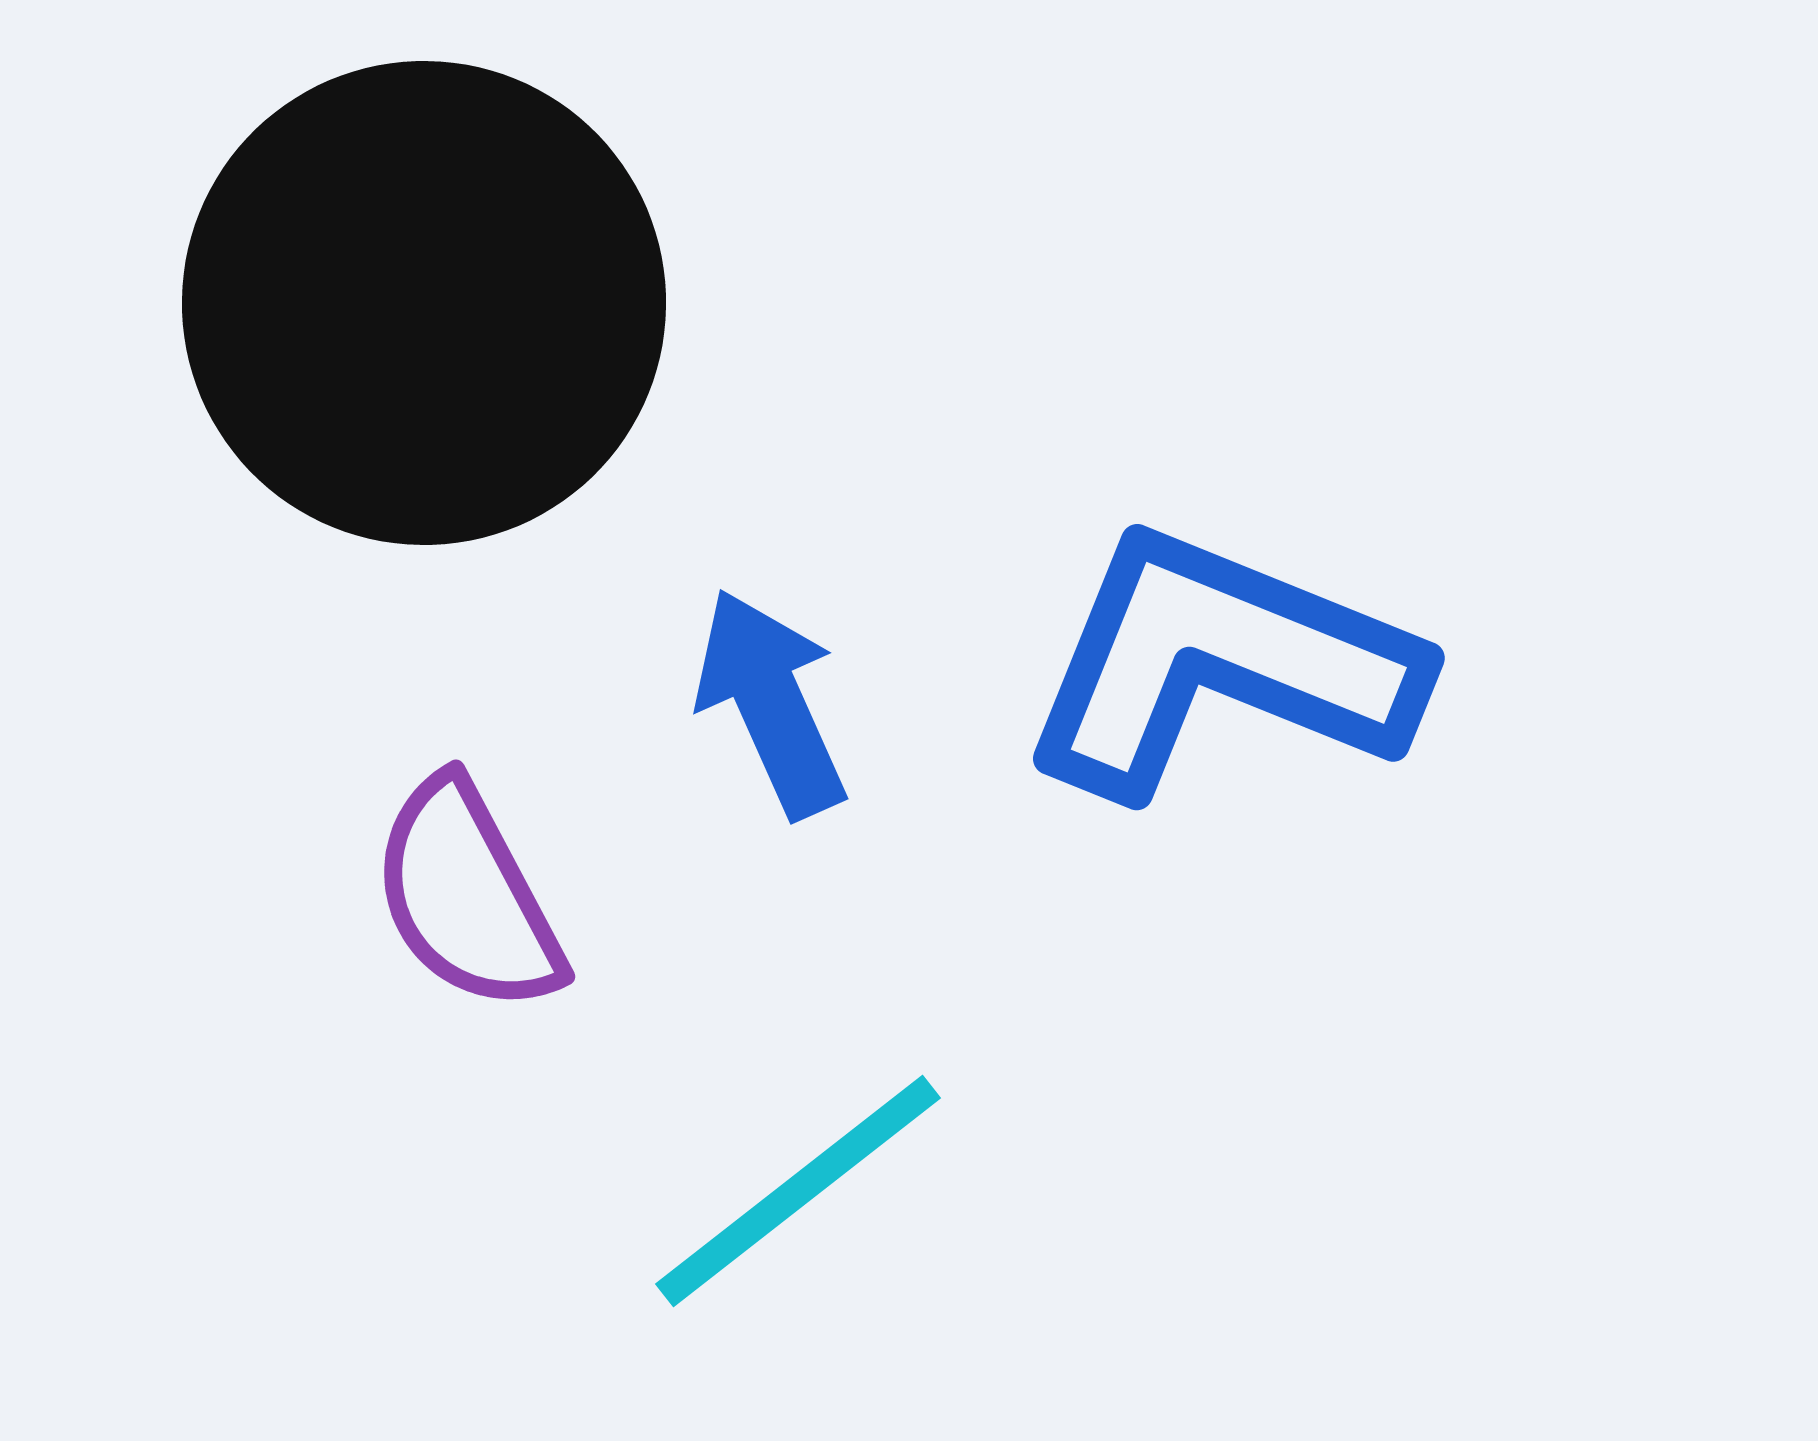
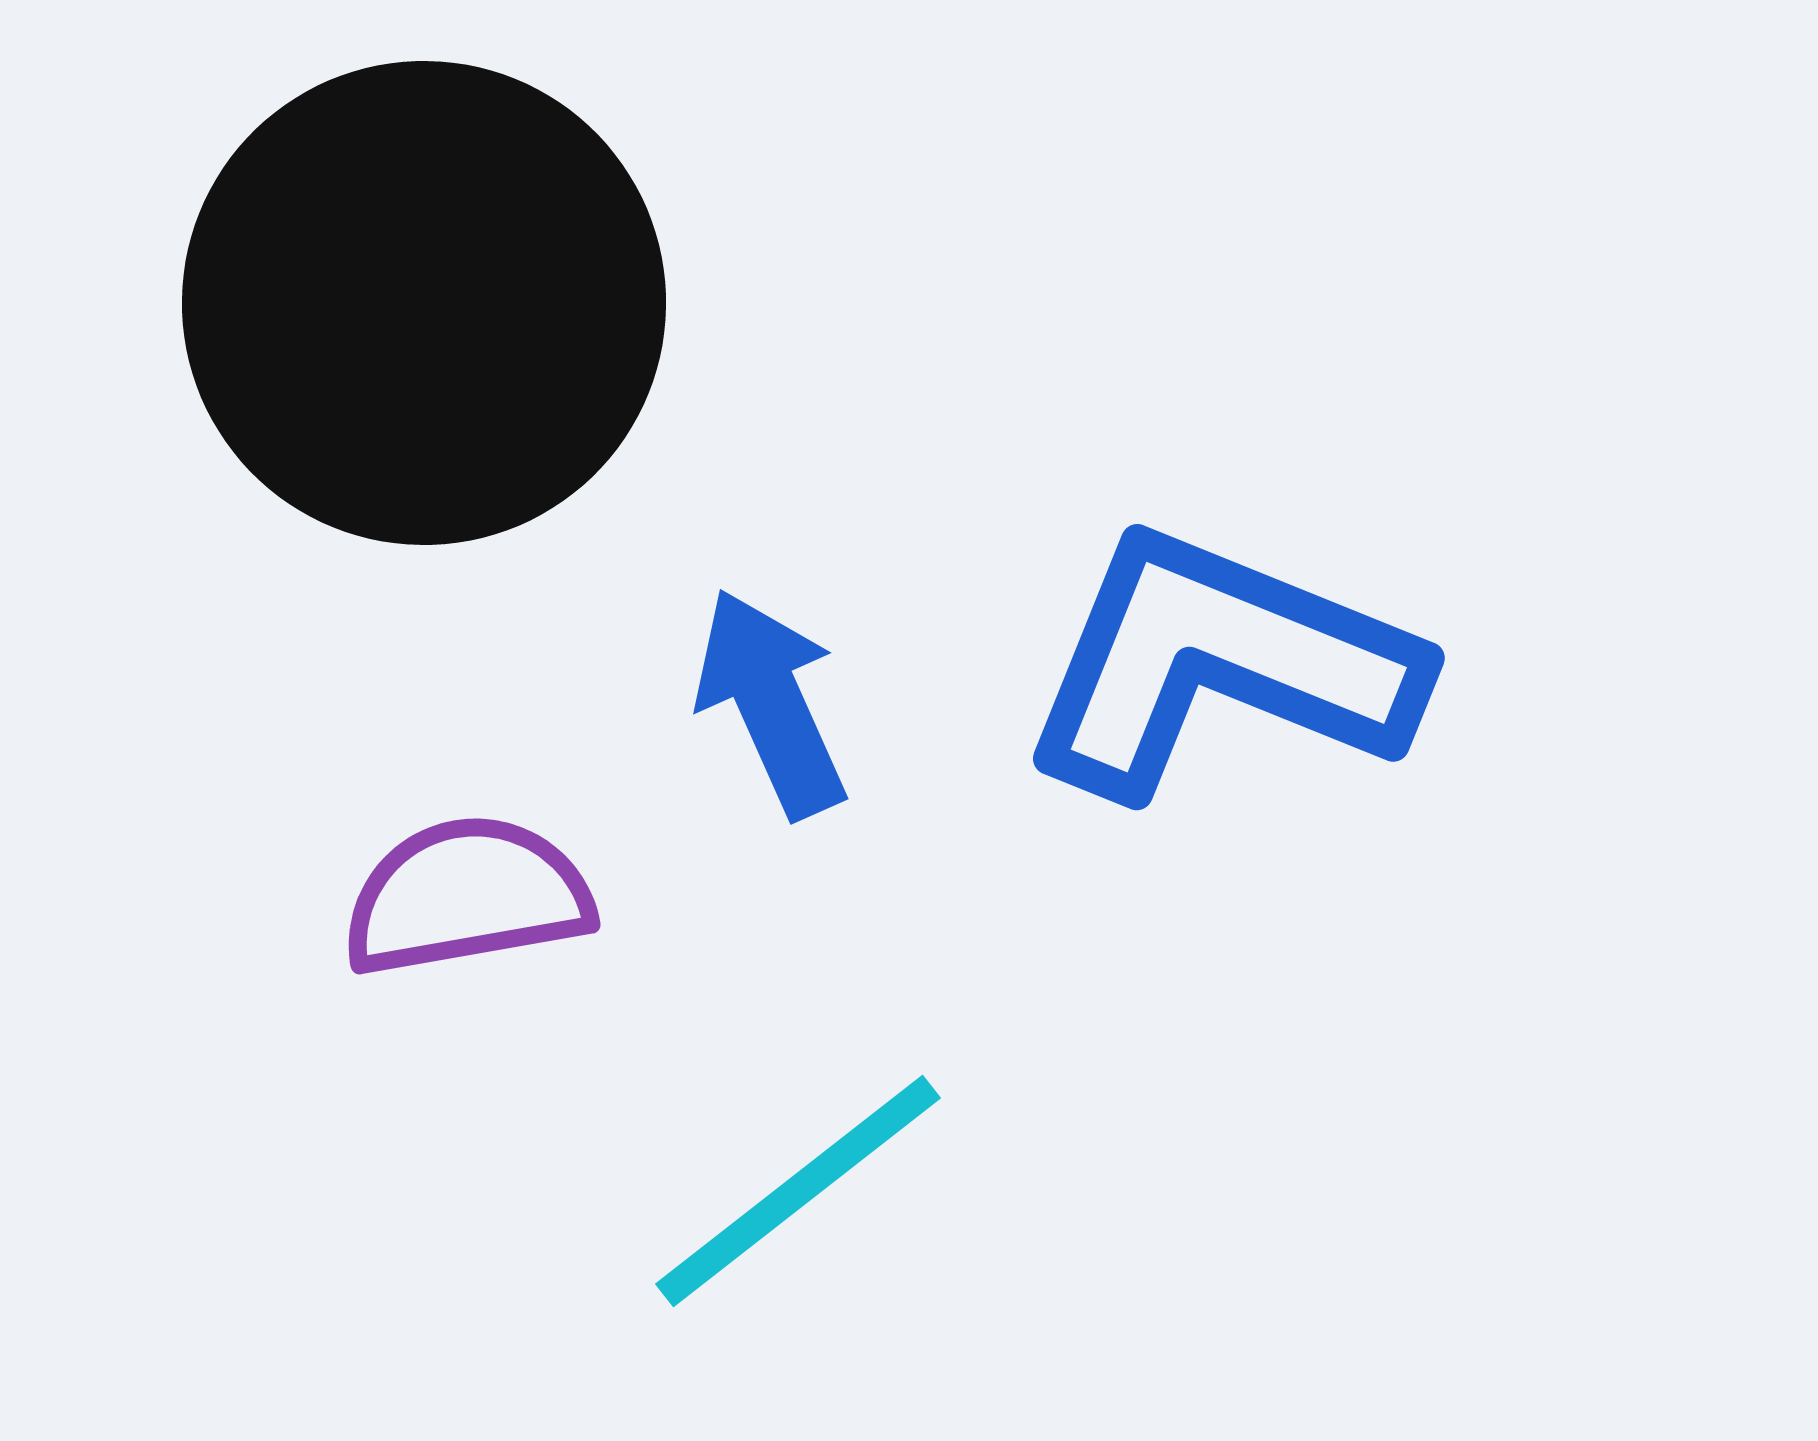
purple semicircle: rotated 108 degrees clockwise
